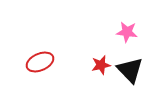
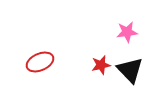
pink star: rotated 15 degrees counterclockwise
